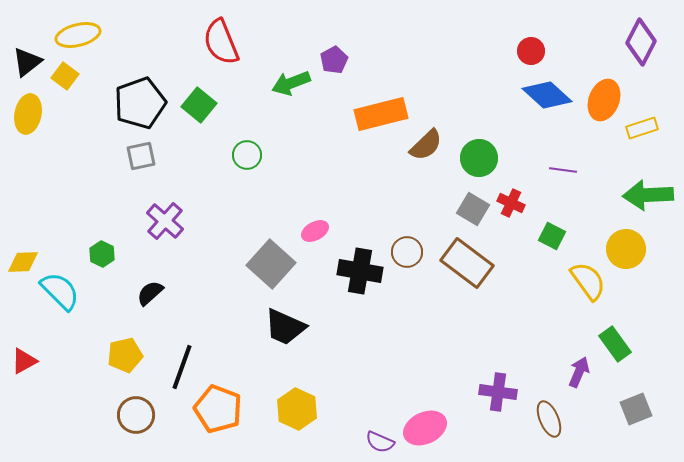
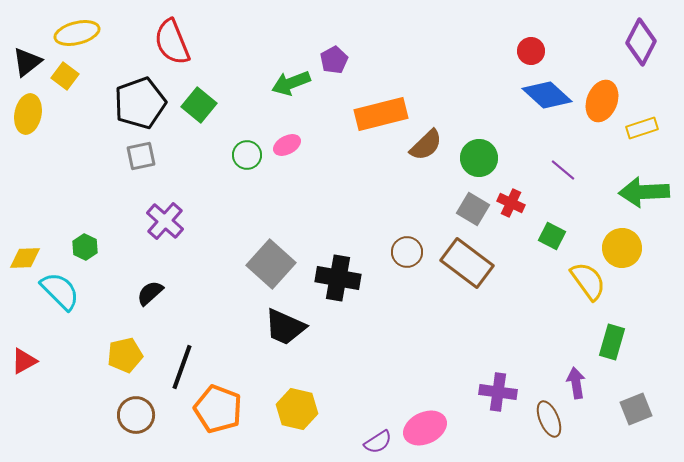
yellow ellipse at (78, 35): moved 1 px left, 2 px up
red semicircle at (221, 42): moved 49 px left
orange ellipse at (604, 100): moved 2 px left, 1 px down
purple line at (563, 170): rotated 32 degrees clockwise
green arrow at (648, 195): moved 4 px left, 3 px up
pink ellipse at (315, 231): moved 28 px left, 86 px up
yellow circle at (626, 249): moved 4 px left, 1 px up
green hexagon at (102, 254): moved 17 px left, 7 px up
yellow diamond at (23, 262): moved 2 px right, 4 px up
black cross at (360, 271): moved 22 px left, 7 px down
green rectangle at (615, 344): moved 3 px left, 2 px up; rotated 52 degrees clockwise
purple arrow at (579, 372): moved 3 px left, 11 px down; rotated 32 degrees counterclockwise
yellow hexagon at (297, 409): rotated 12 degrees counterclockwise
purple semicircle at (380, 442): moved 2 px left; rotated 56 degrees counterclockwise
